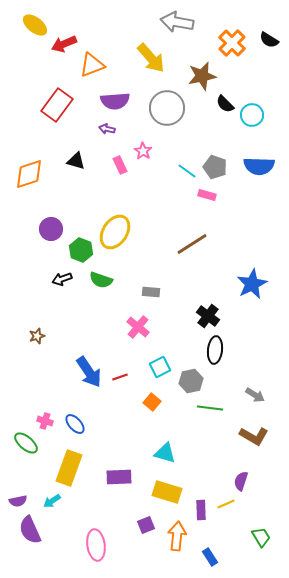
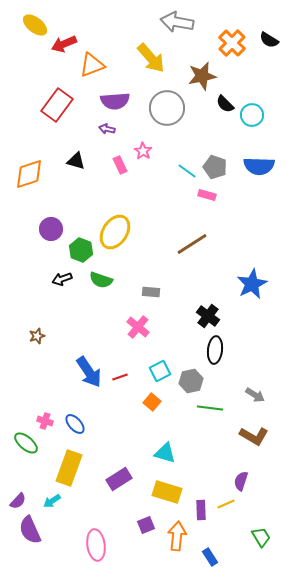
cyan square at (160, 367): moved 4 px down
purple rectangle at (119, 477): moved 2 px down; rotated 30 degrees counterclockwise
purple semicircle at (18, 501): rotated 36 degrees counterclockwise
